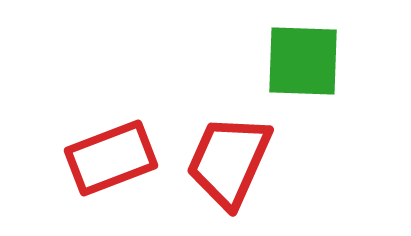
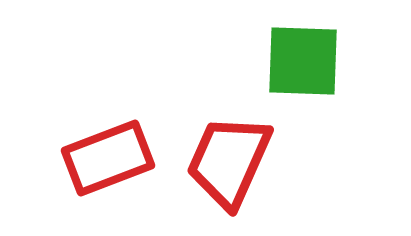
red rectangle: moved 3 px left
